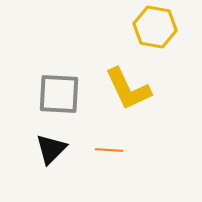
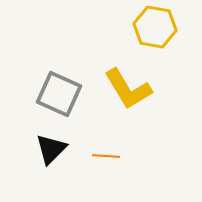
yellow L-shape: rotated 6 degrees counterclockwise
gray square: rotated 21 degrees clockwise
orange line: moved 3 px left, 6 px down
